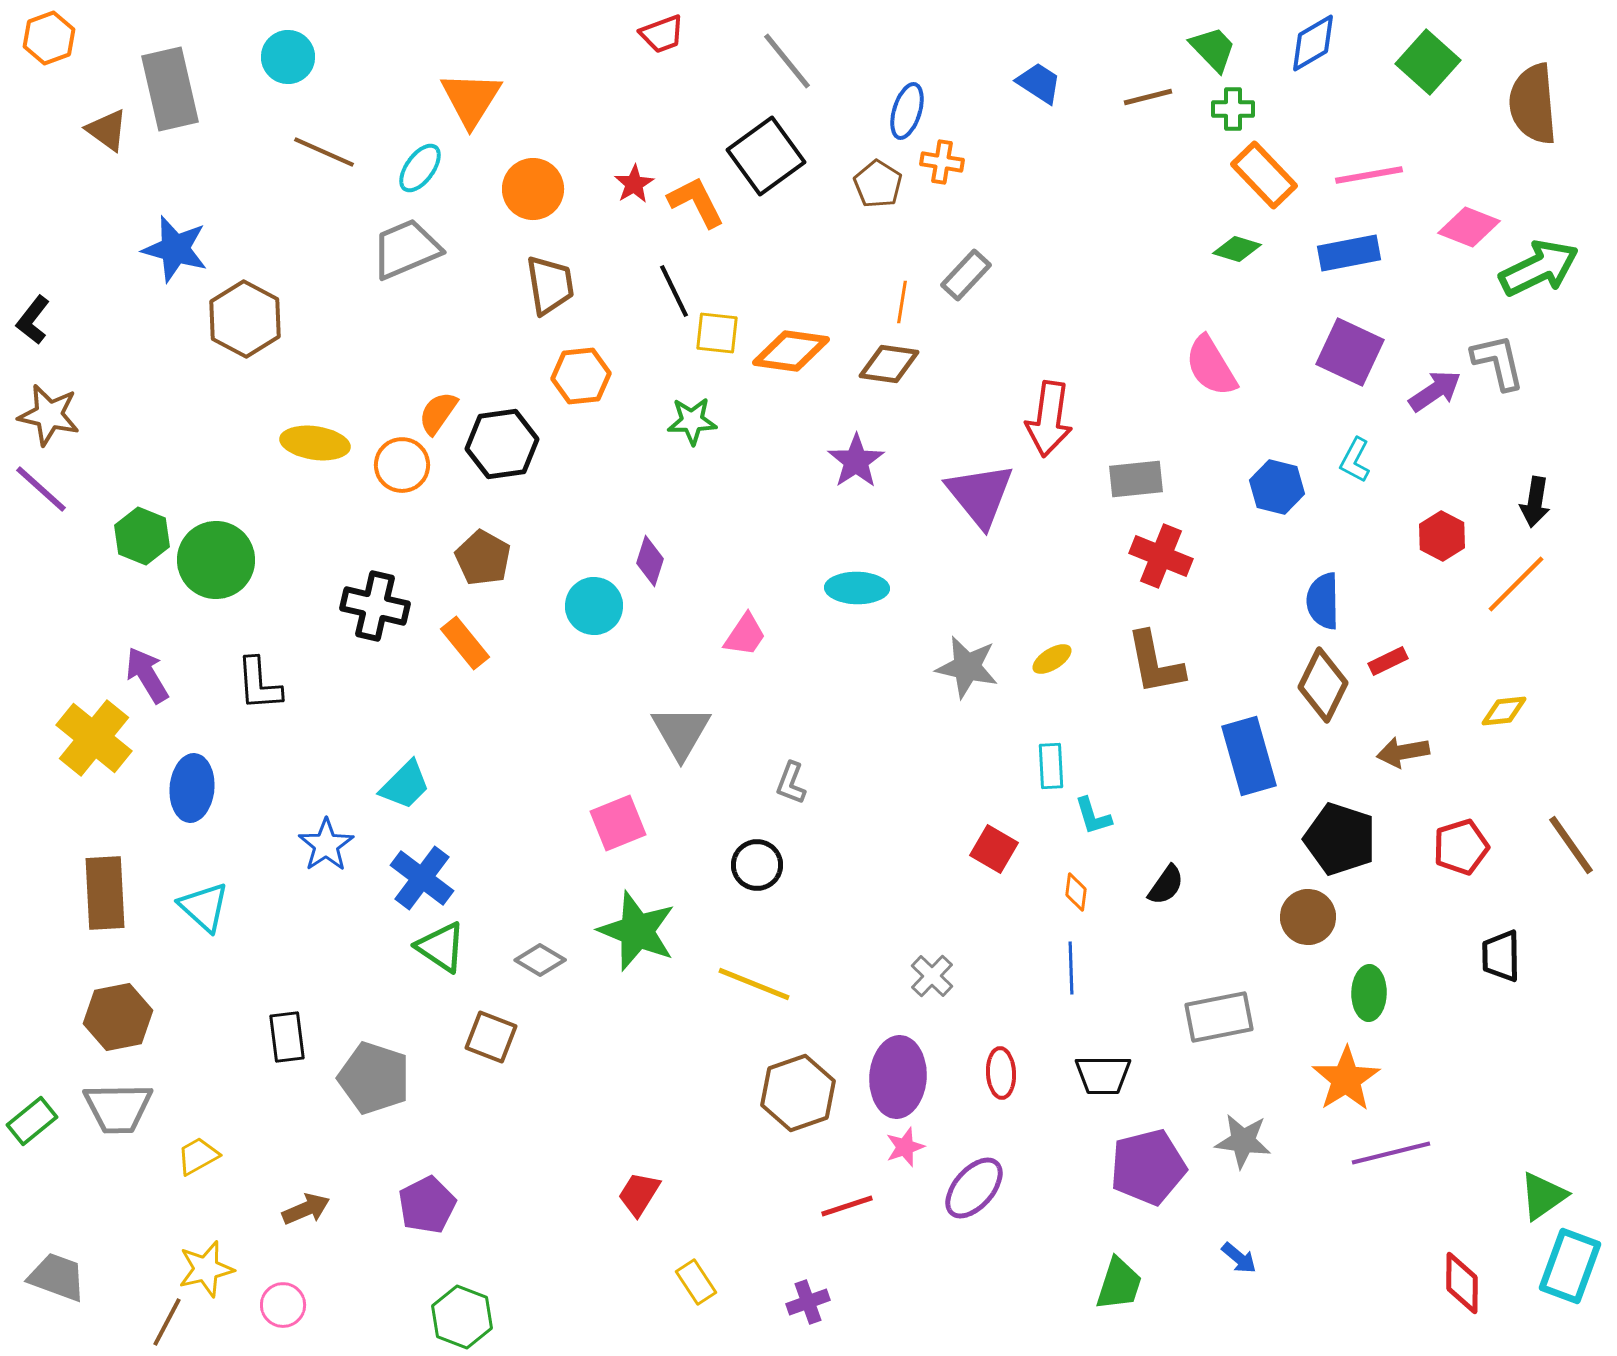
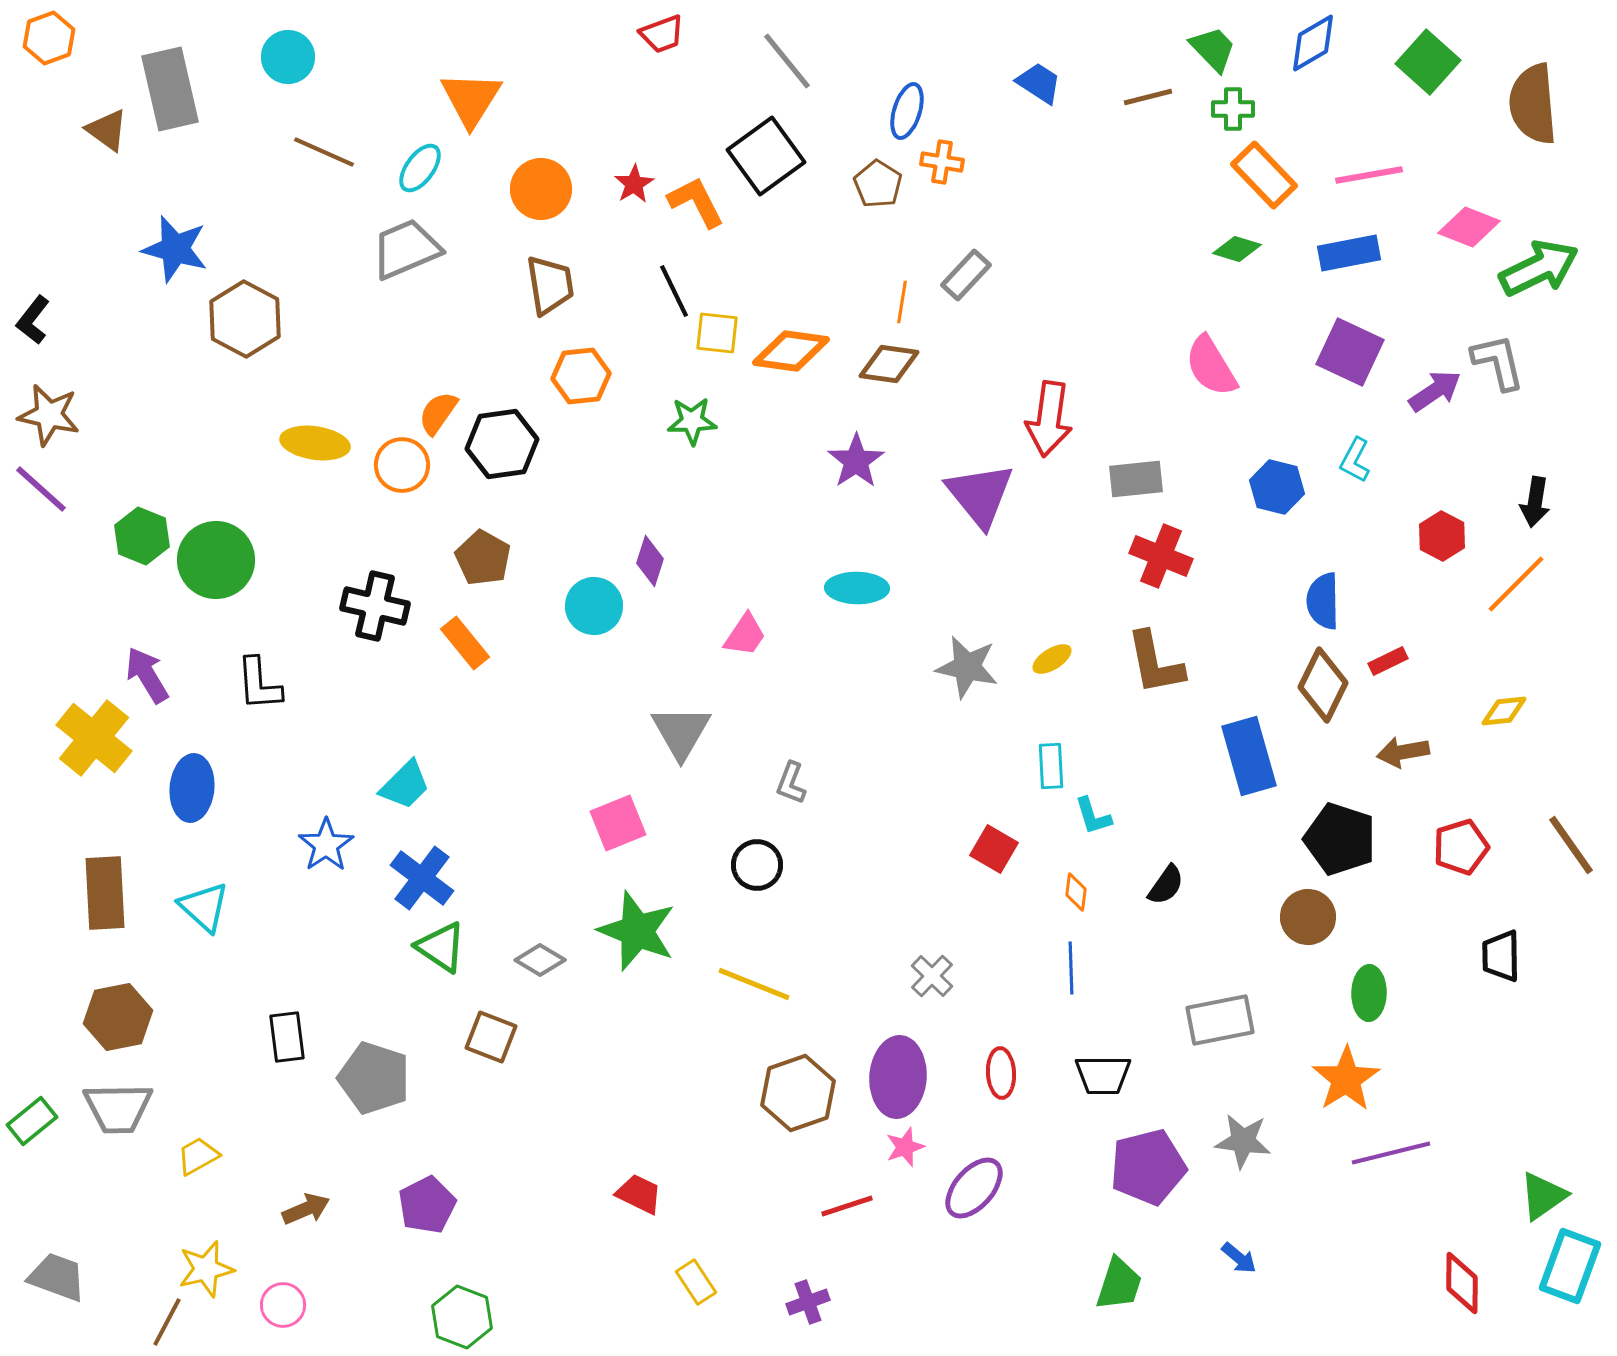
orange circle at (533, 189): moved 8 px right
gray rectangle at (1219, 1017): moved 1 px right, 3 px down
red trapezoid at (639, 1194): rotated 84 degrees clockwise
